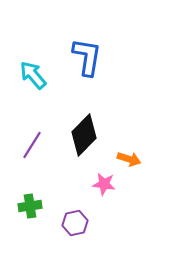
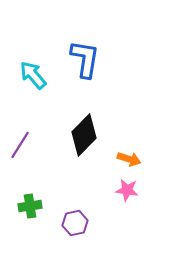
blue L-shape: moved 2 px left, 2 px down
purple line: moved 12 px left
pink star: moved 23 px right, 6 px down
